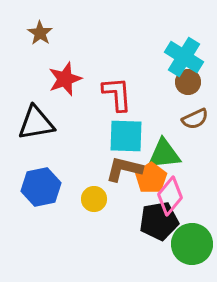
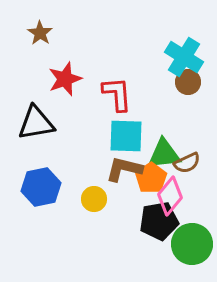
brown semicircle: moved 8 px left, 44 px down
